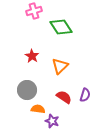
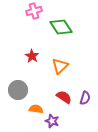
gray circle: moved 9 px left
purple semicircle: moved 3 px down
orange semicircle: moved 2 px left
